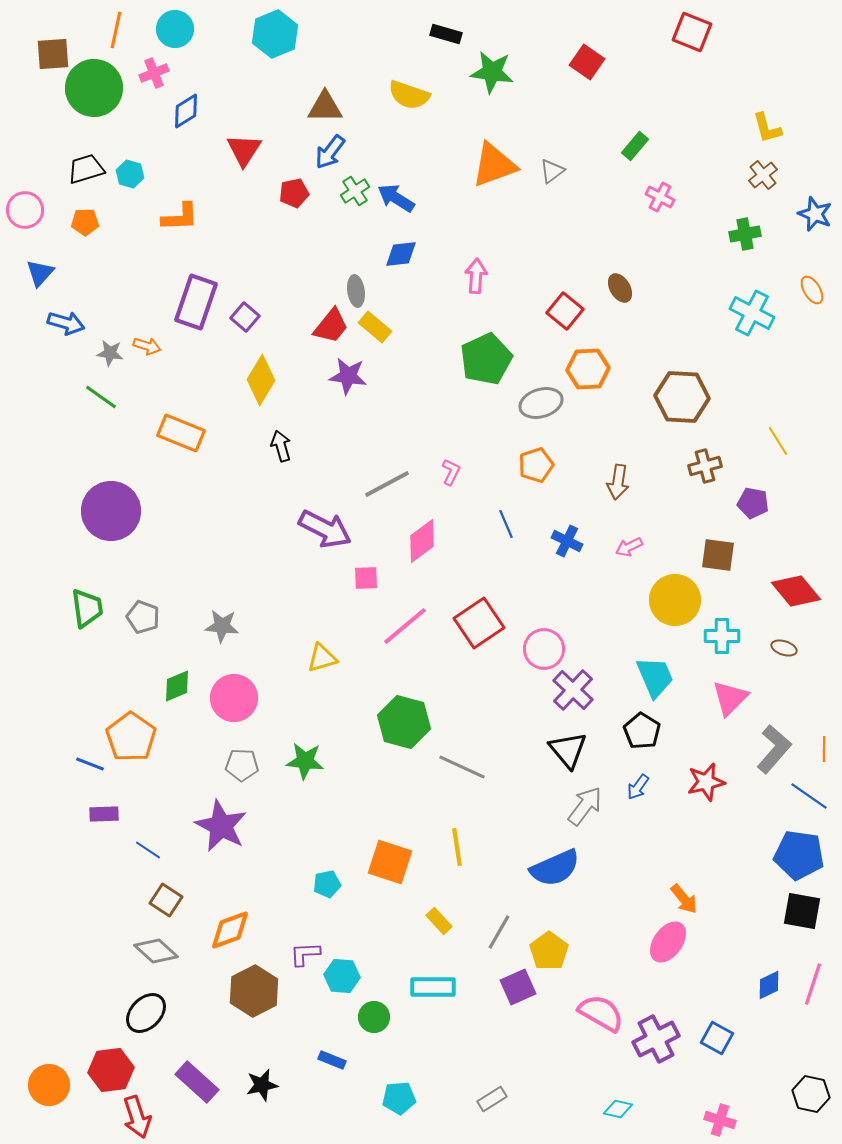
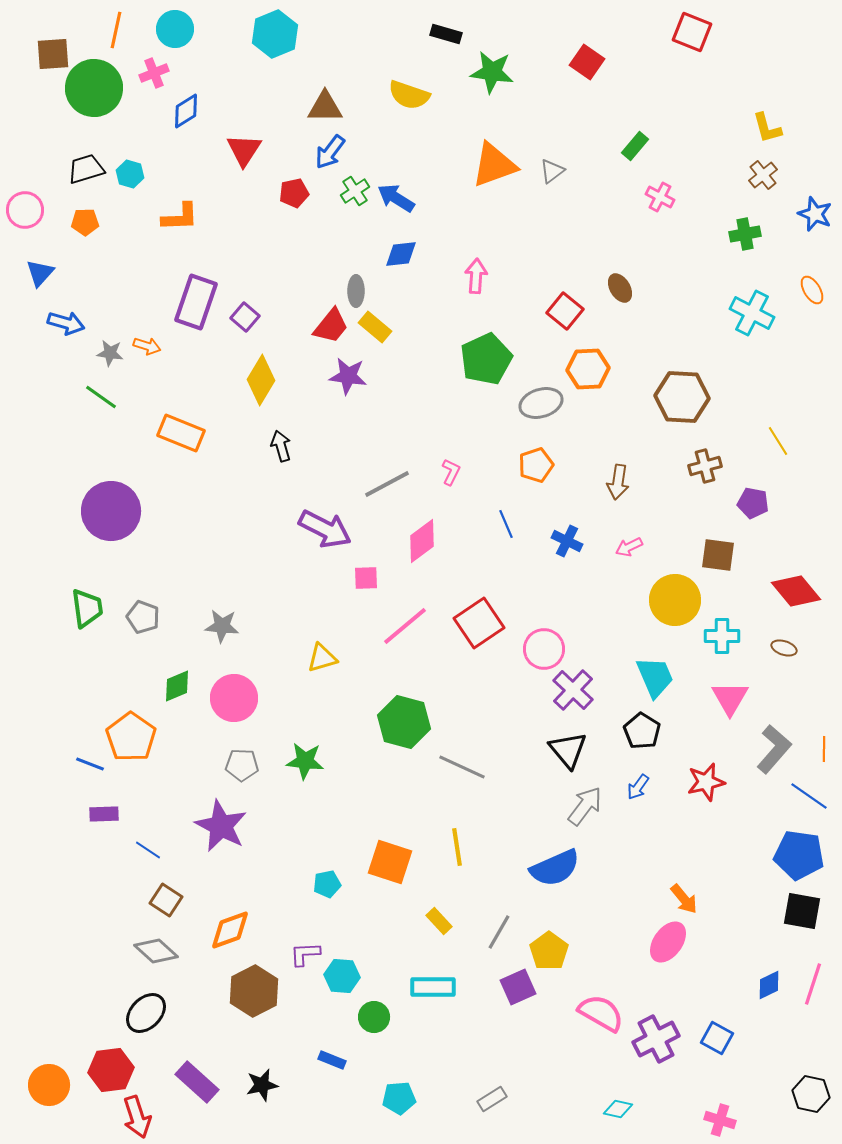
gray ellipse at (356, 291): rotated 8 degrees clockwise
pink triangle at (730, 698): rotated 15 degrees counterclockwise
